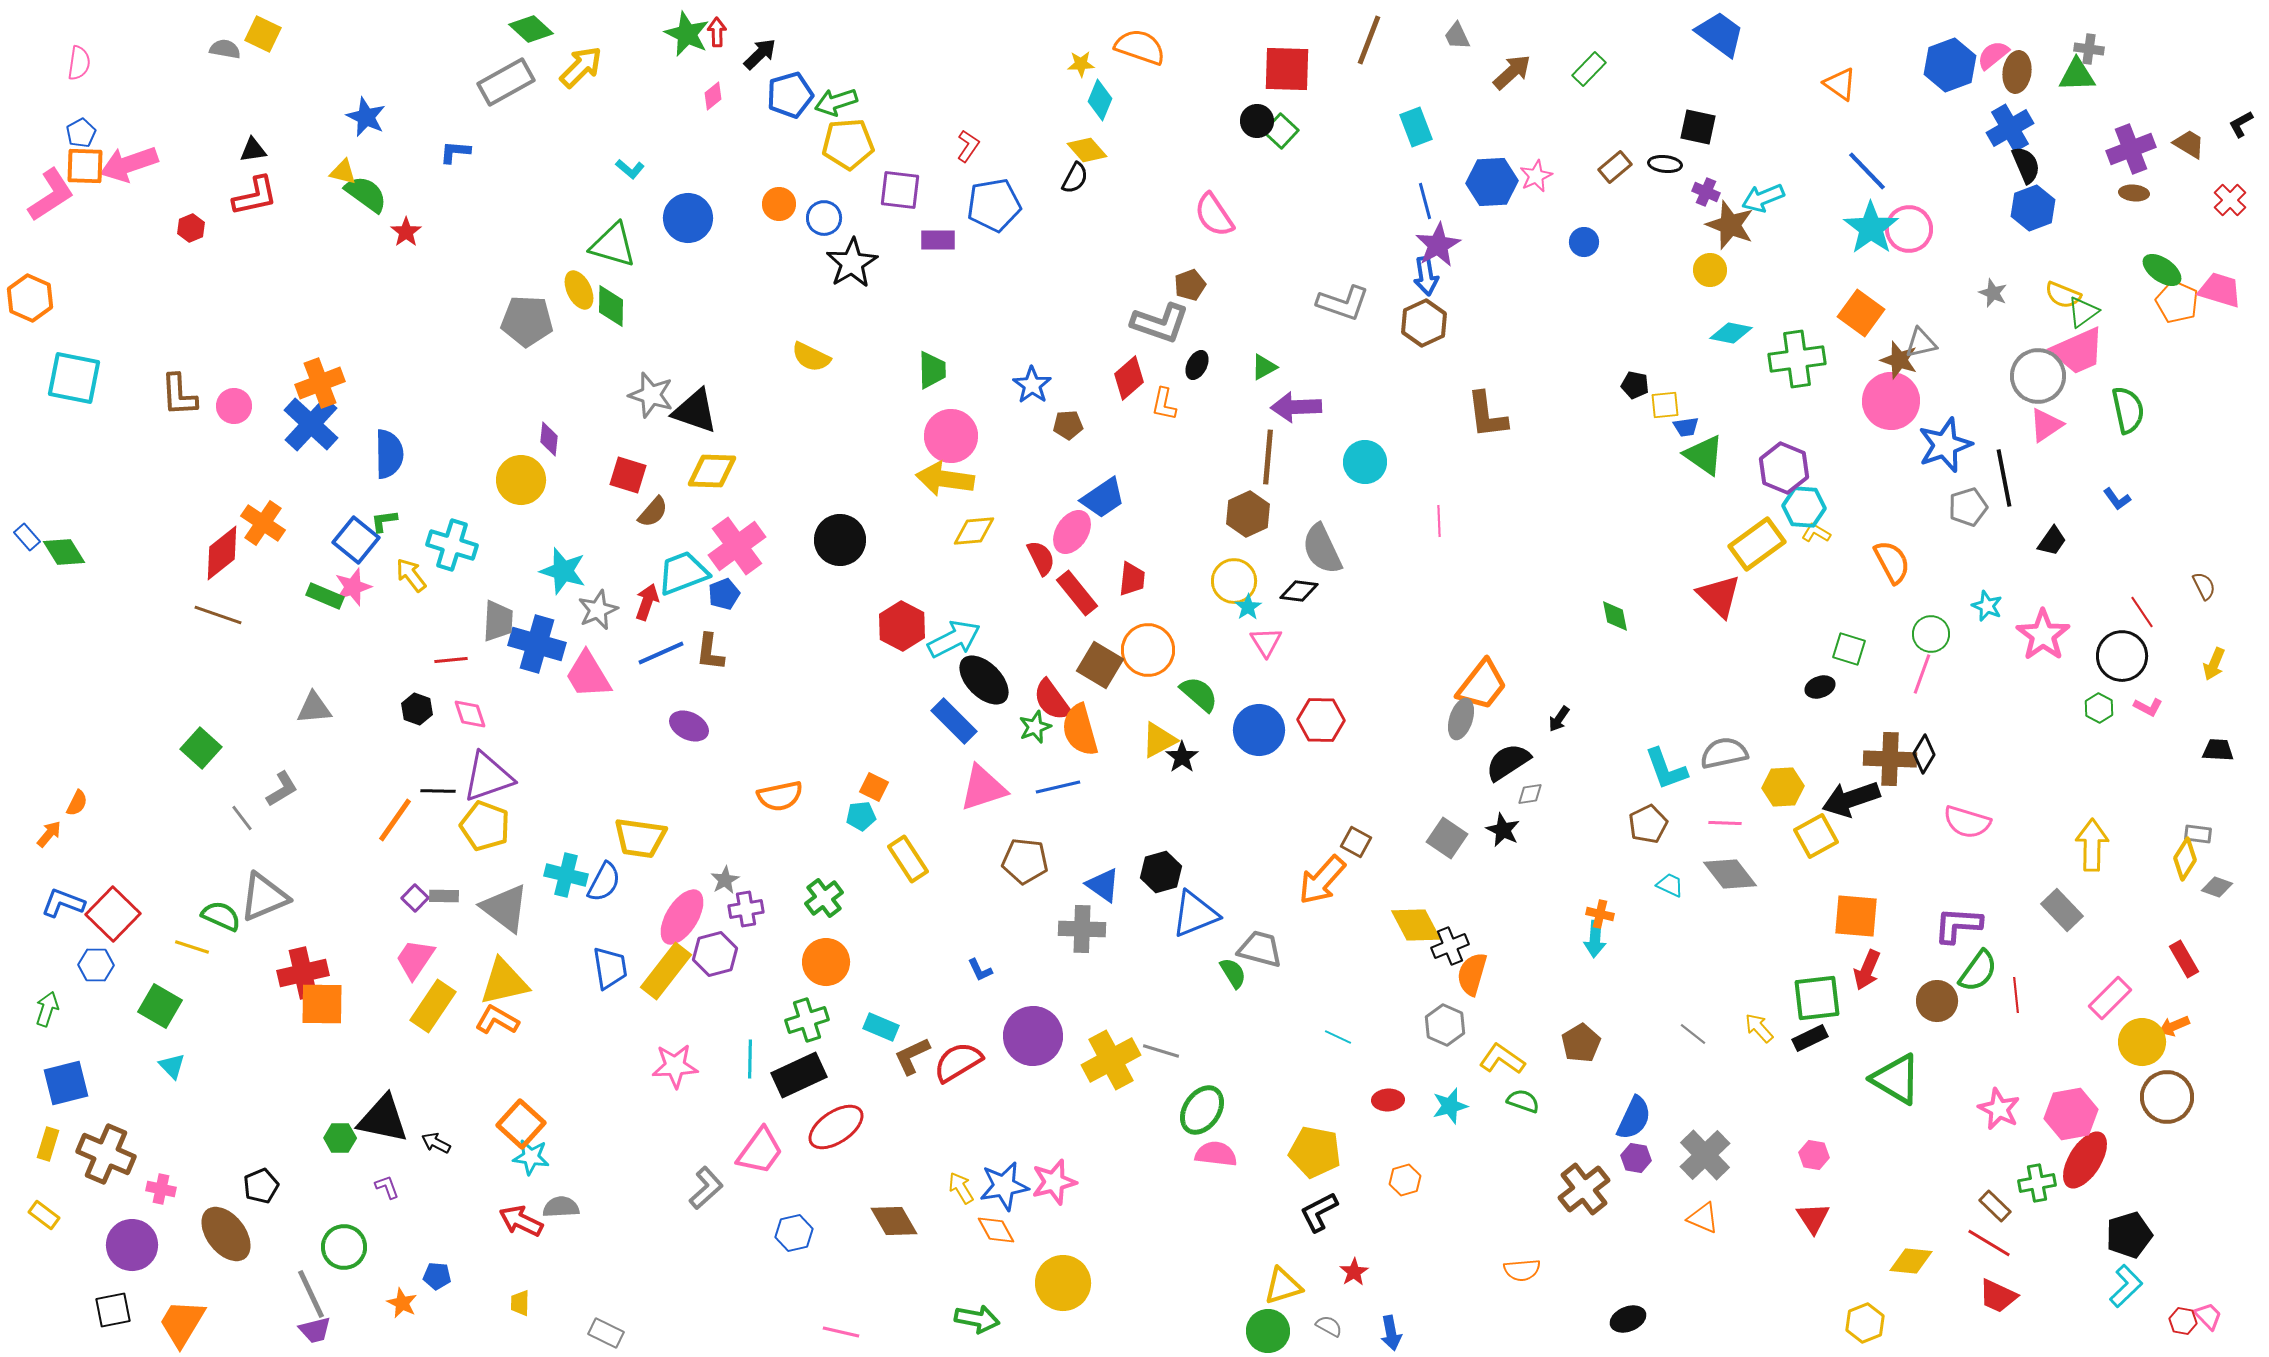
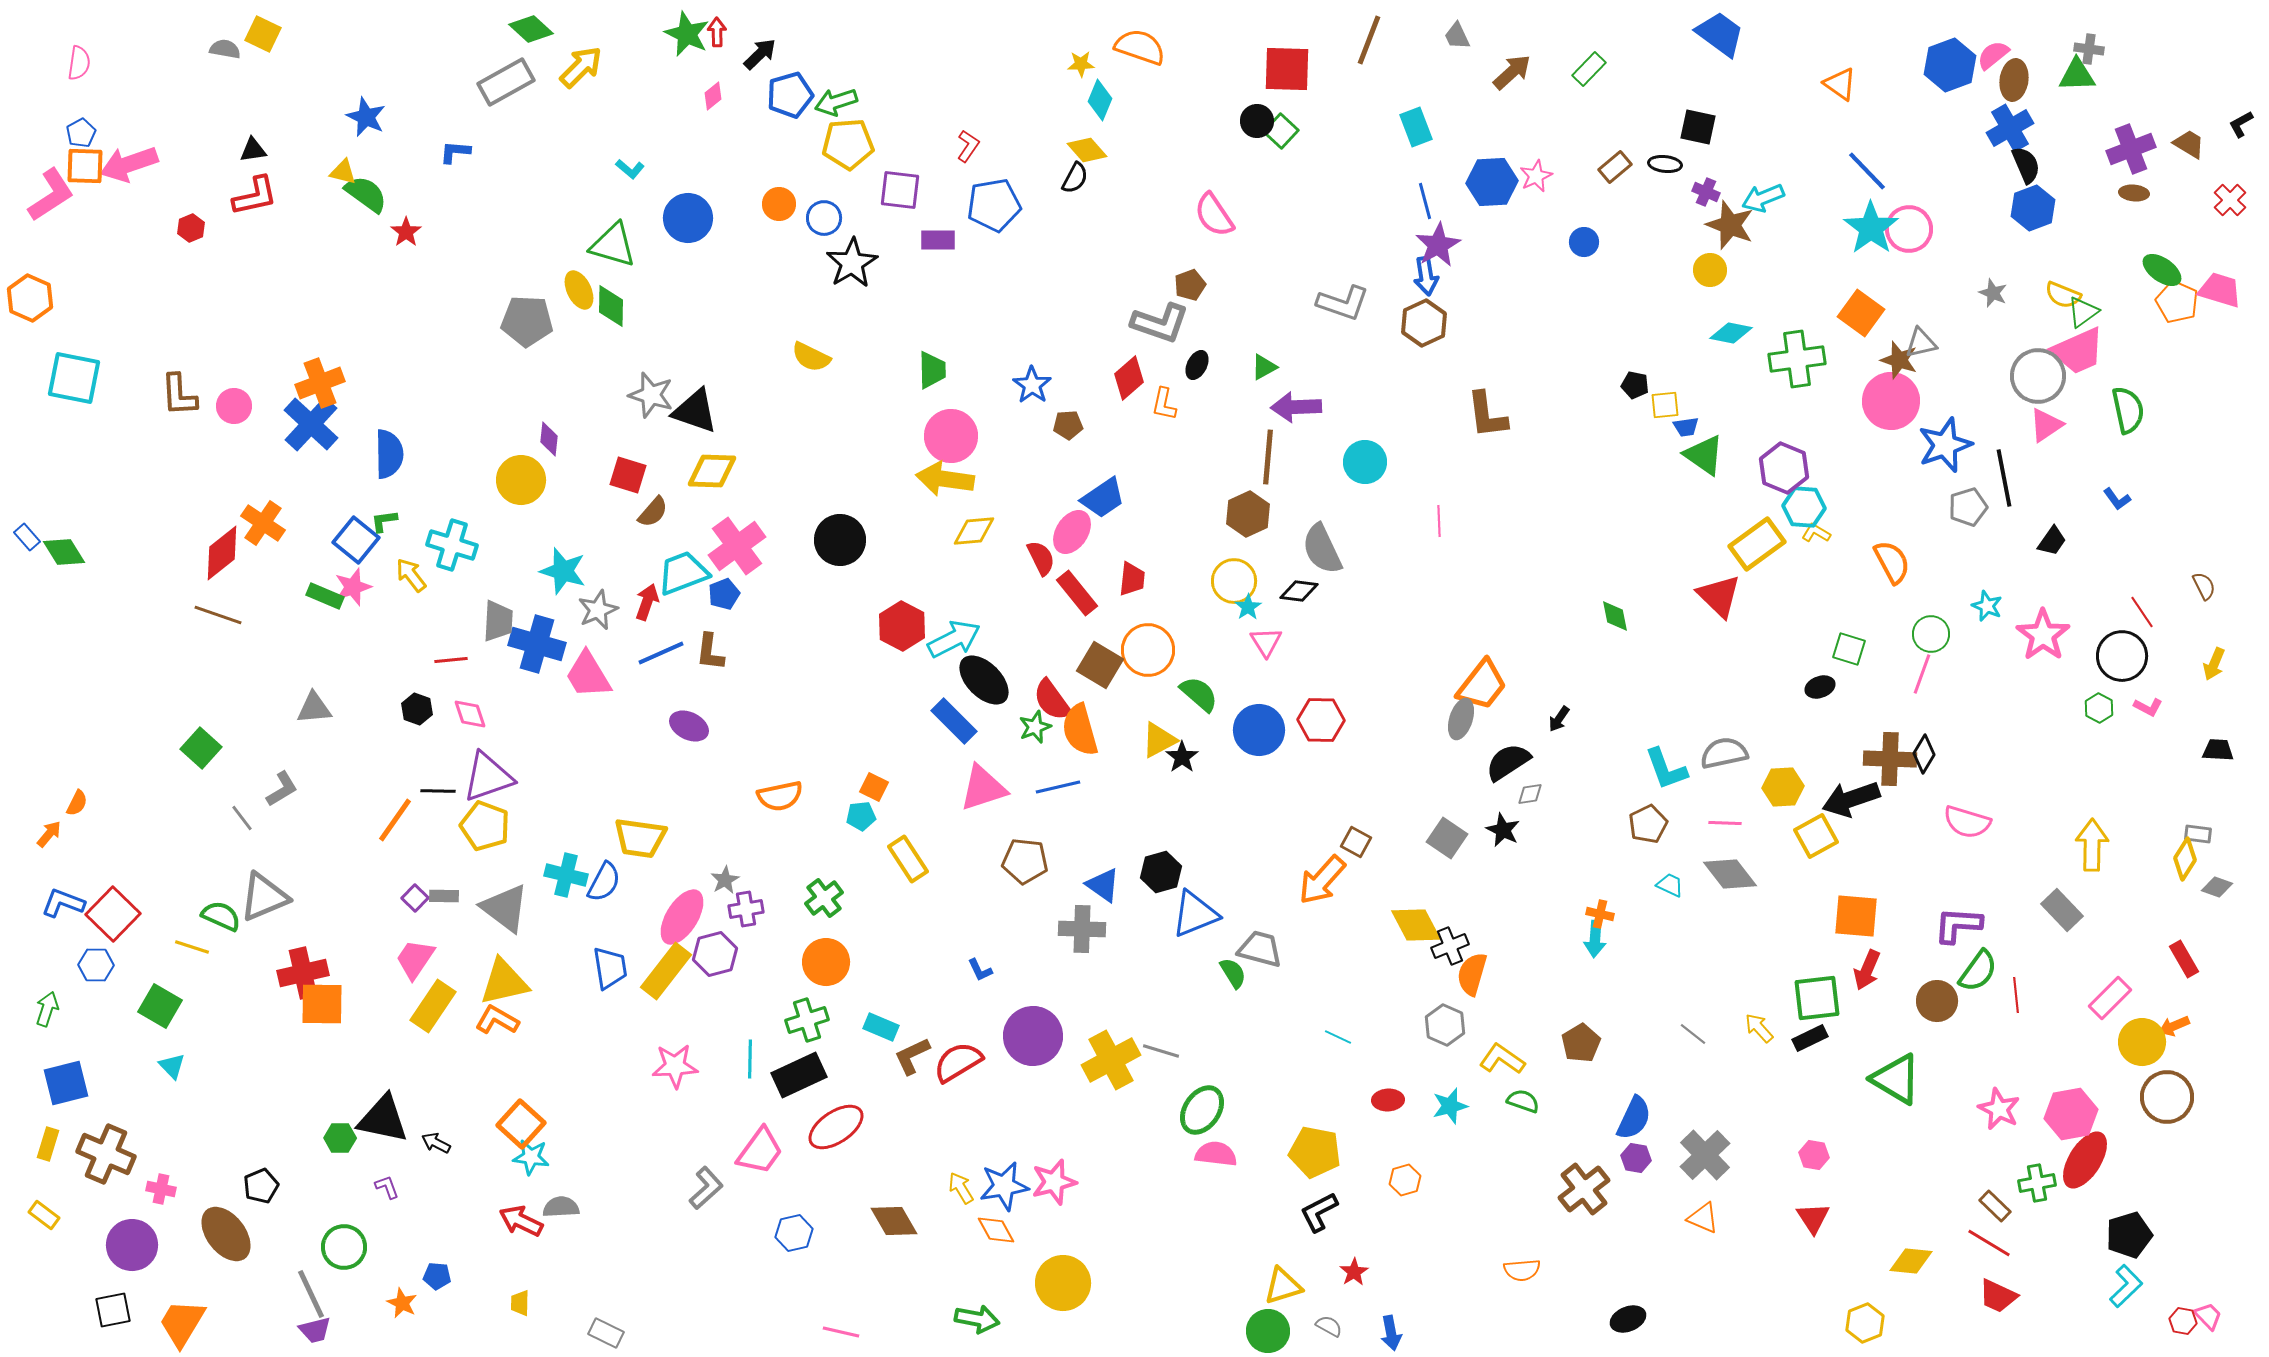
brown ellipse at (2017, 72): moved 3 px left, 8 px down
